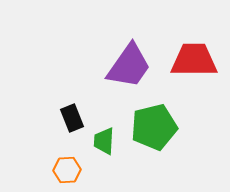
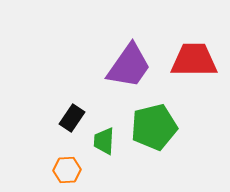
black rectangle: rotated 56 degrees clockwise
